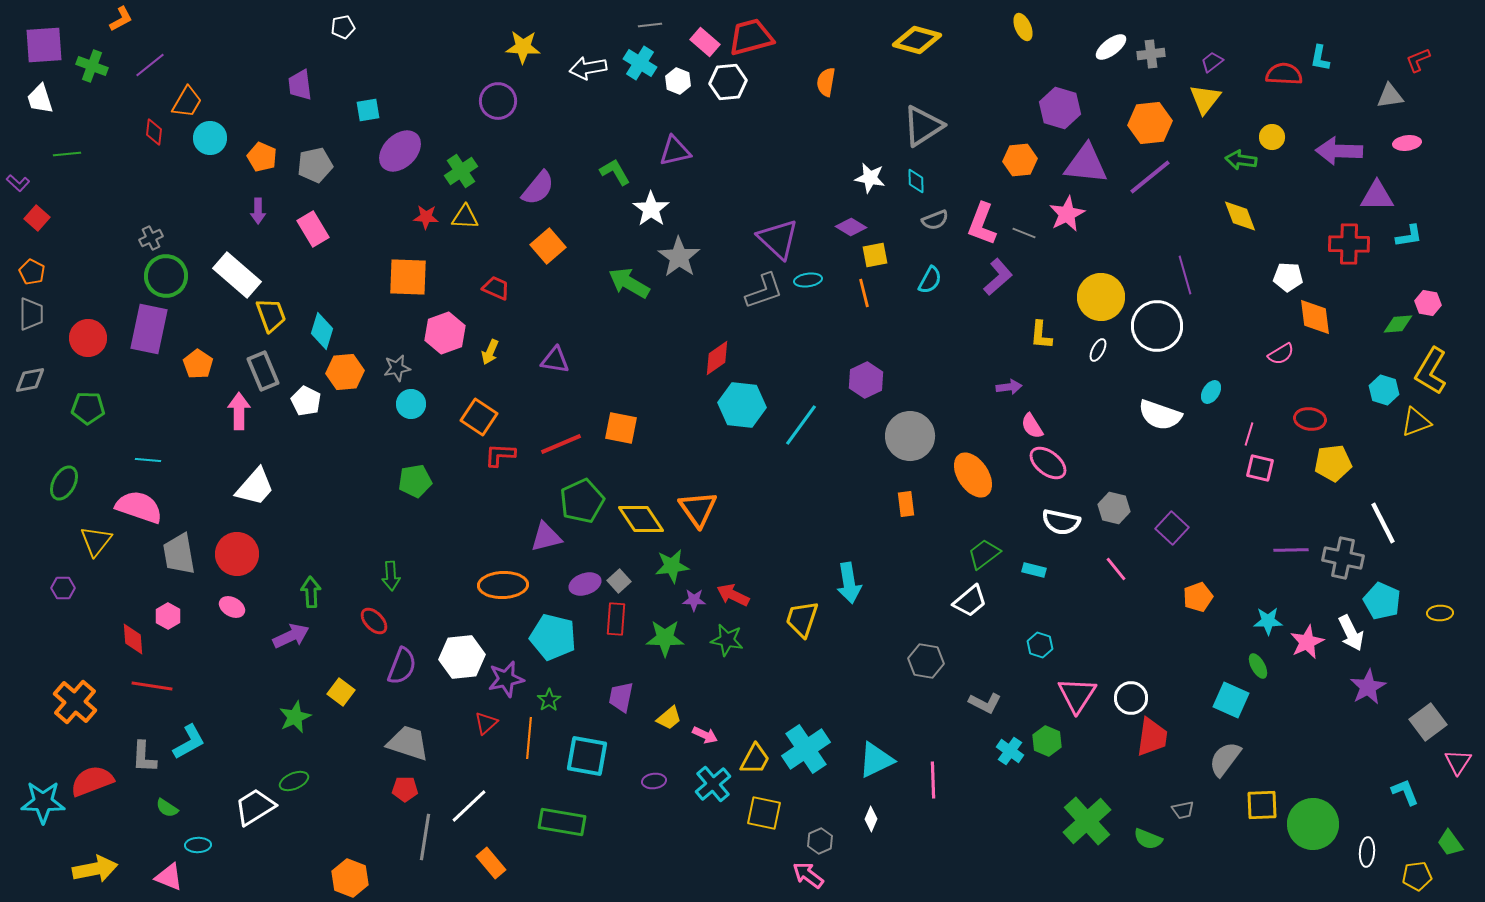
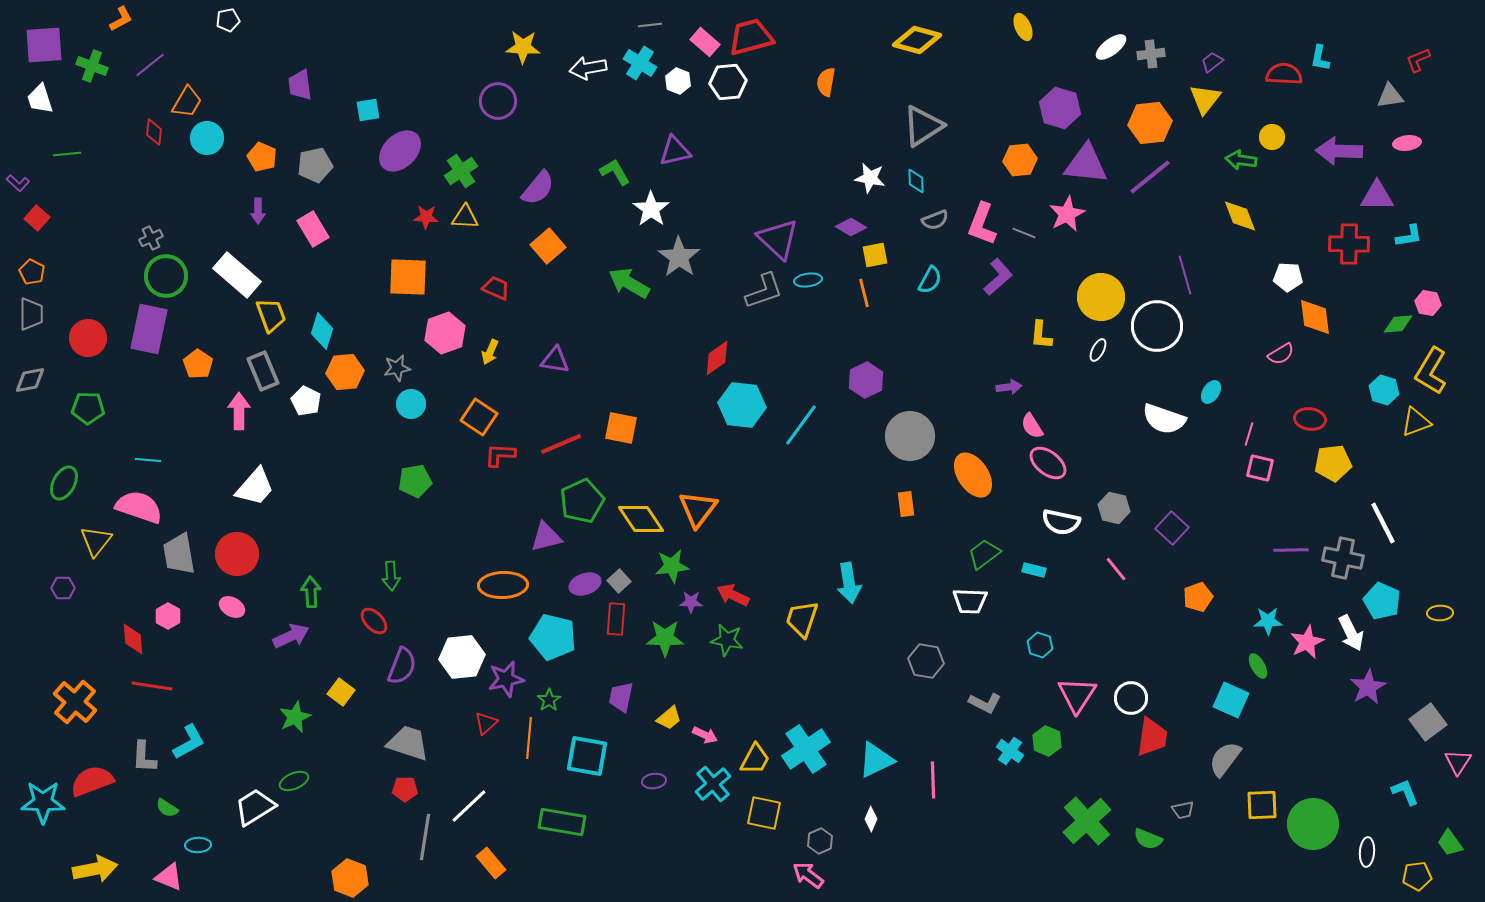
white pentagon at (343, 27): moved 115 px left, 7 px up
cyan circle at (210, 138): moved 3 px left
white semicircle at (1160, 415): moved 4 px right, 4 px down
orange triangle at (698, 509): rotated 12 degrees clockwise
purple star at (694, 600): moved 3 px left, 2 px down
white trapezoid at (970, 601): rotated 42 degrees clockwise
